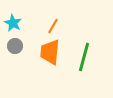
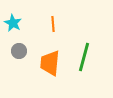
orange line: moved 2 px up; rotated 35 degrees counterclockwise
gray circle: moved 4 px right, 5 px down
orange trapezoid: moved 11 px down
